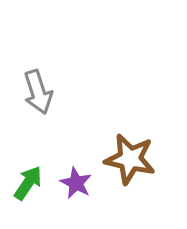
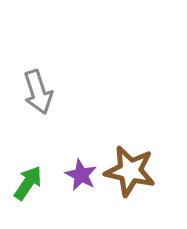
brown star: moved 12 px down
purple star: moved 5 px right, 8 px up
